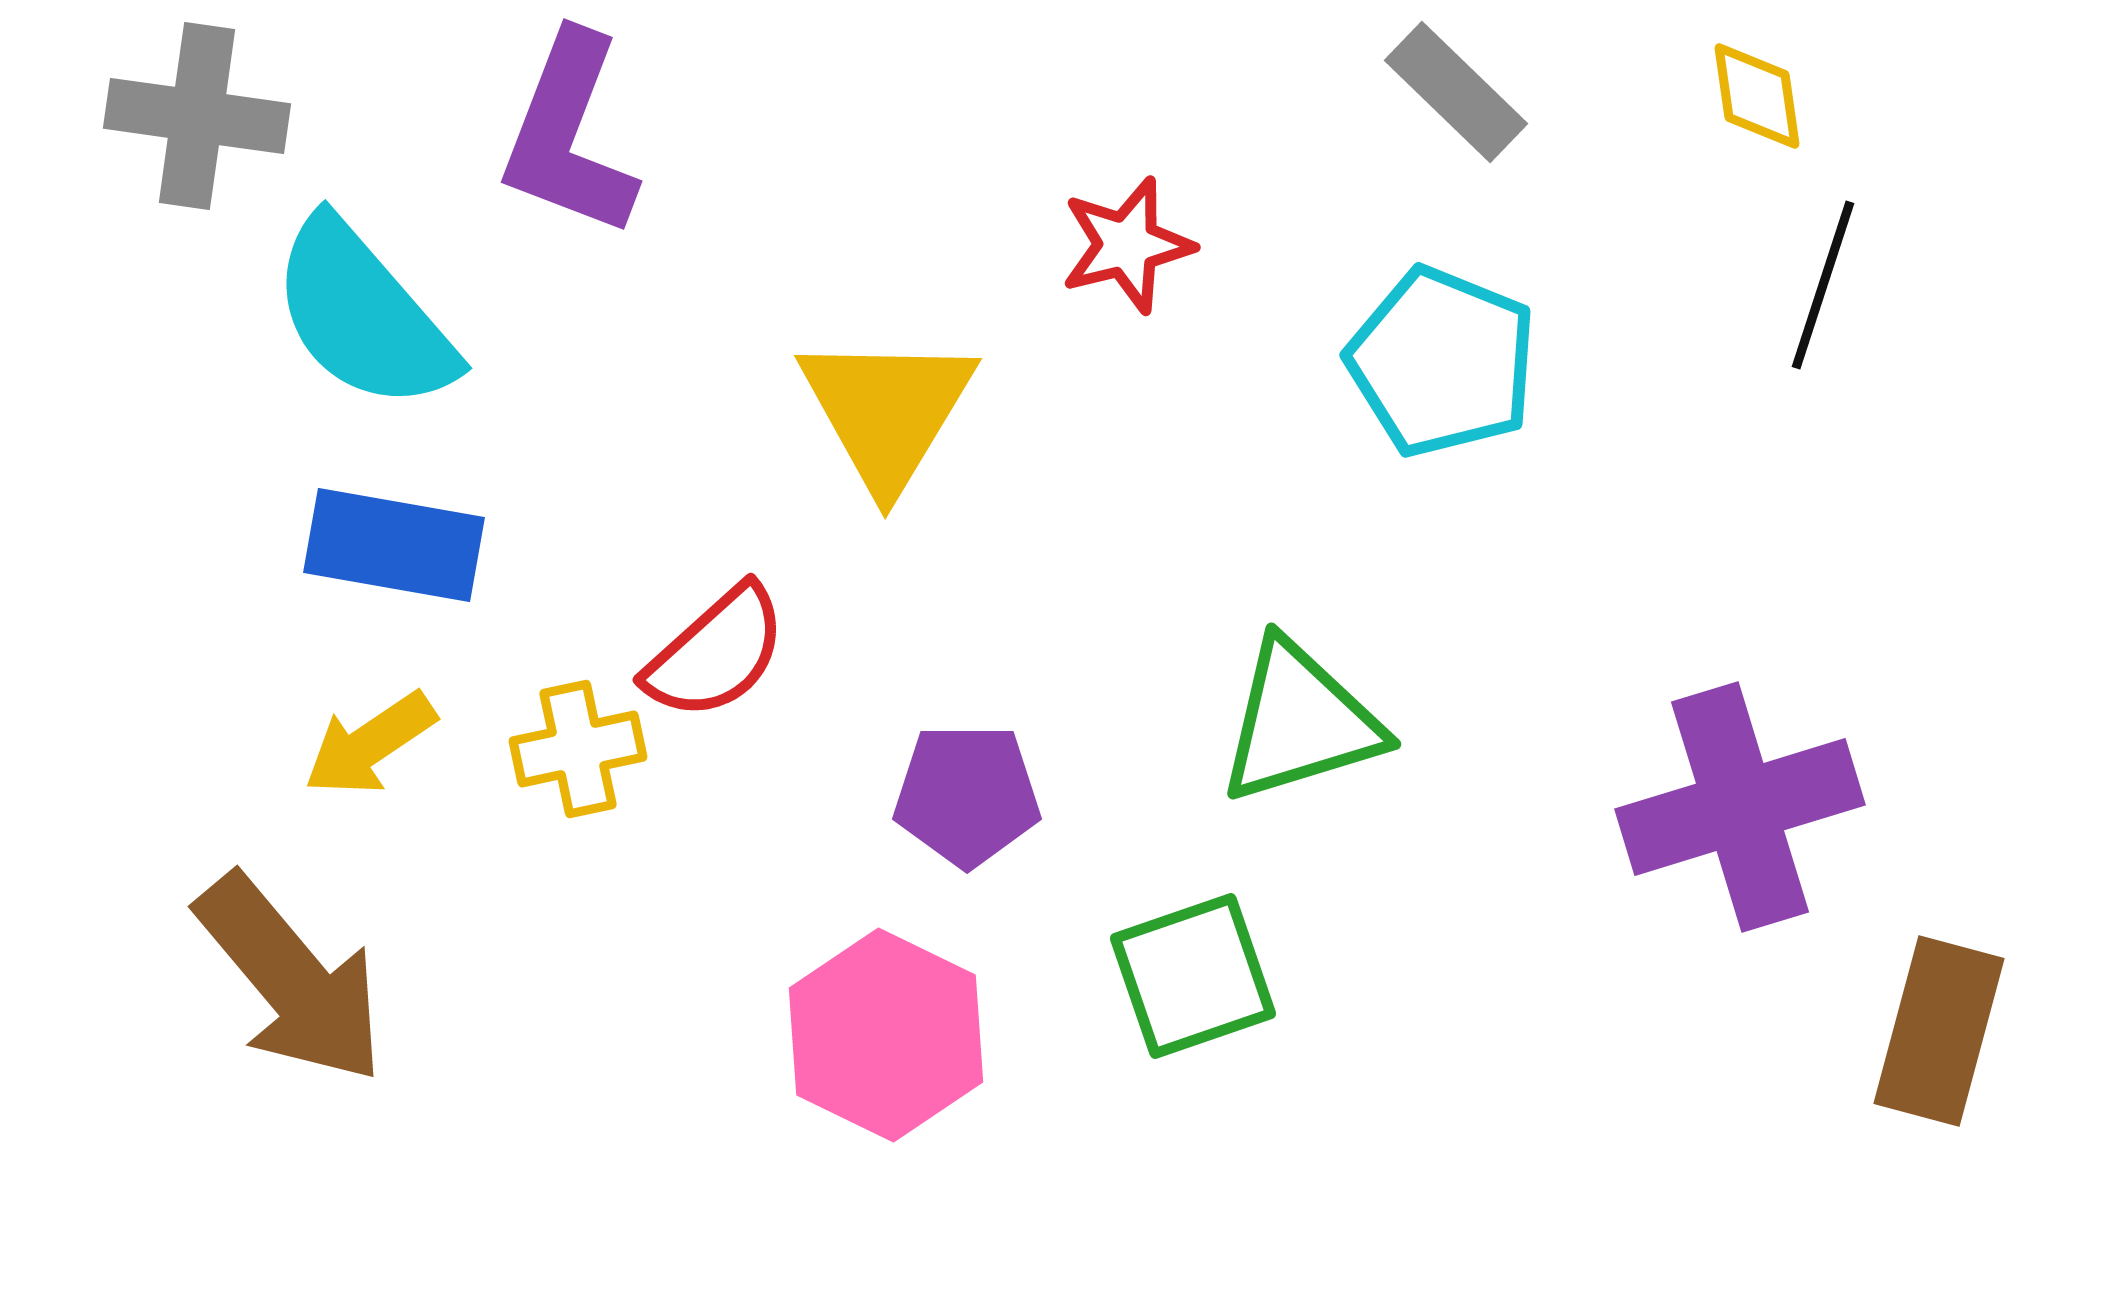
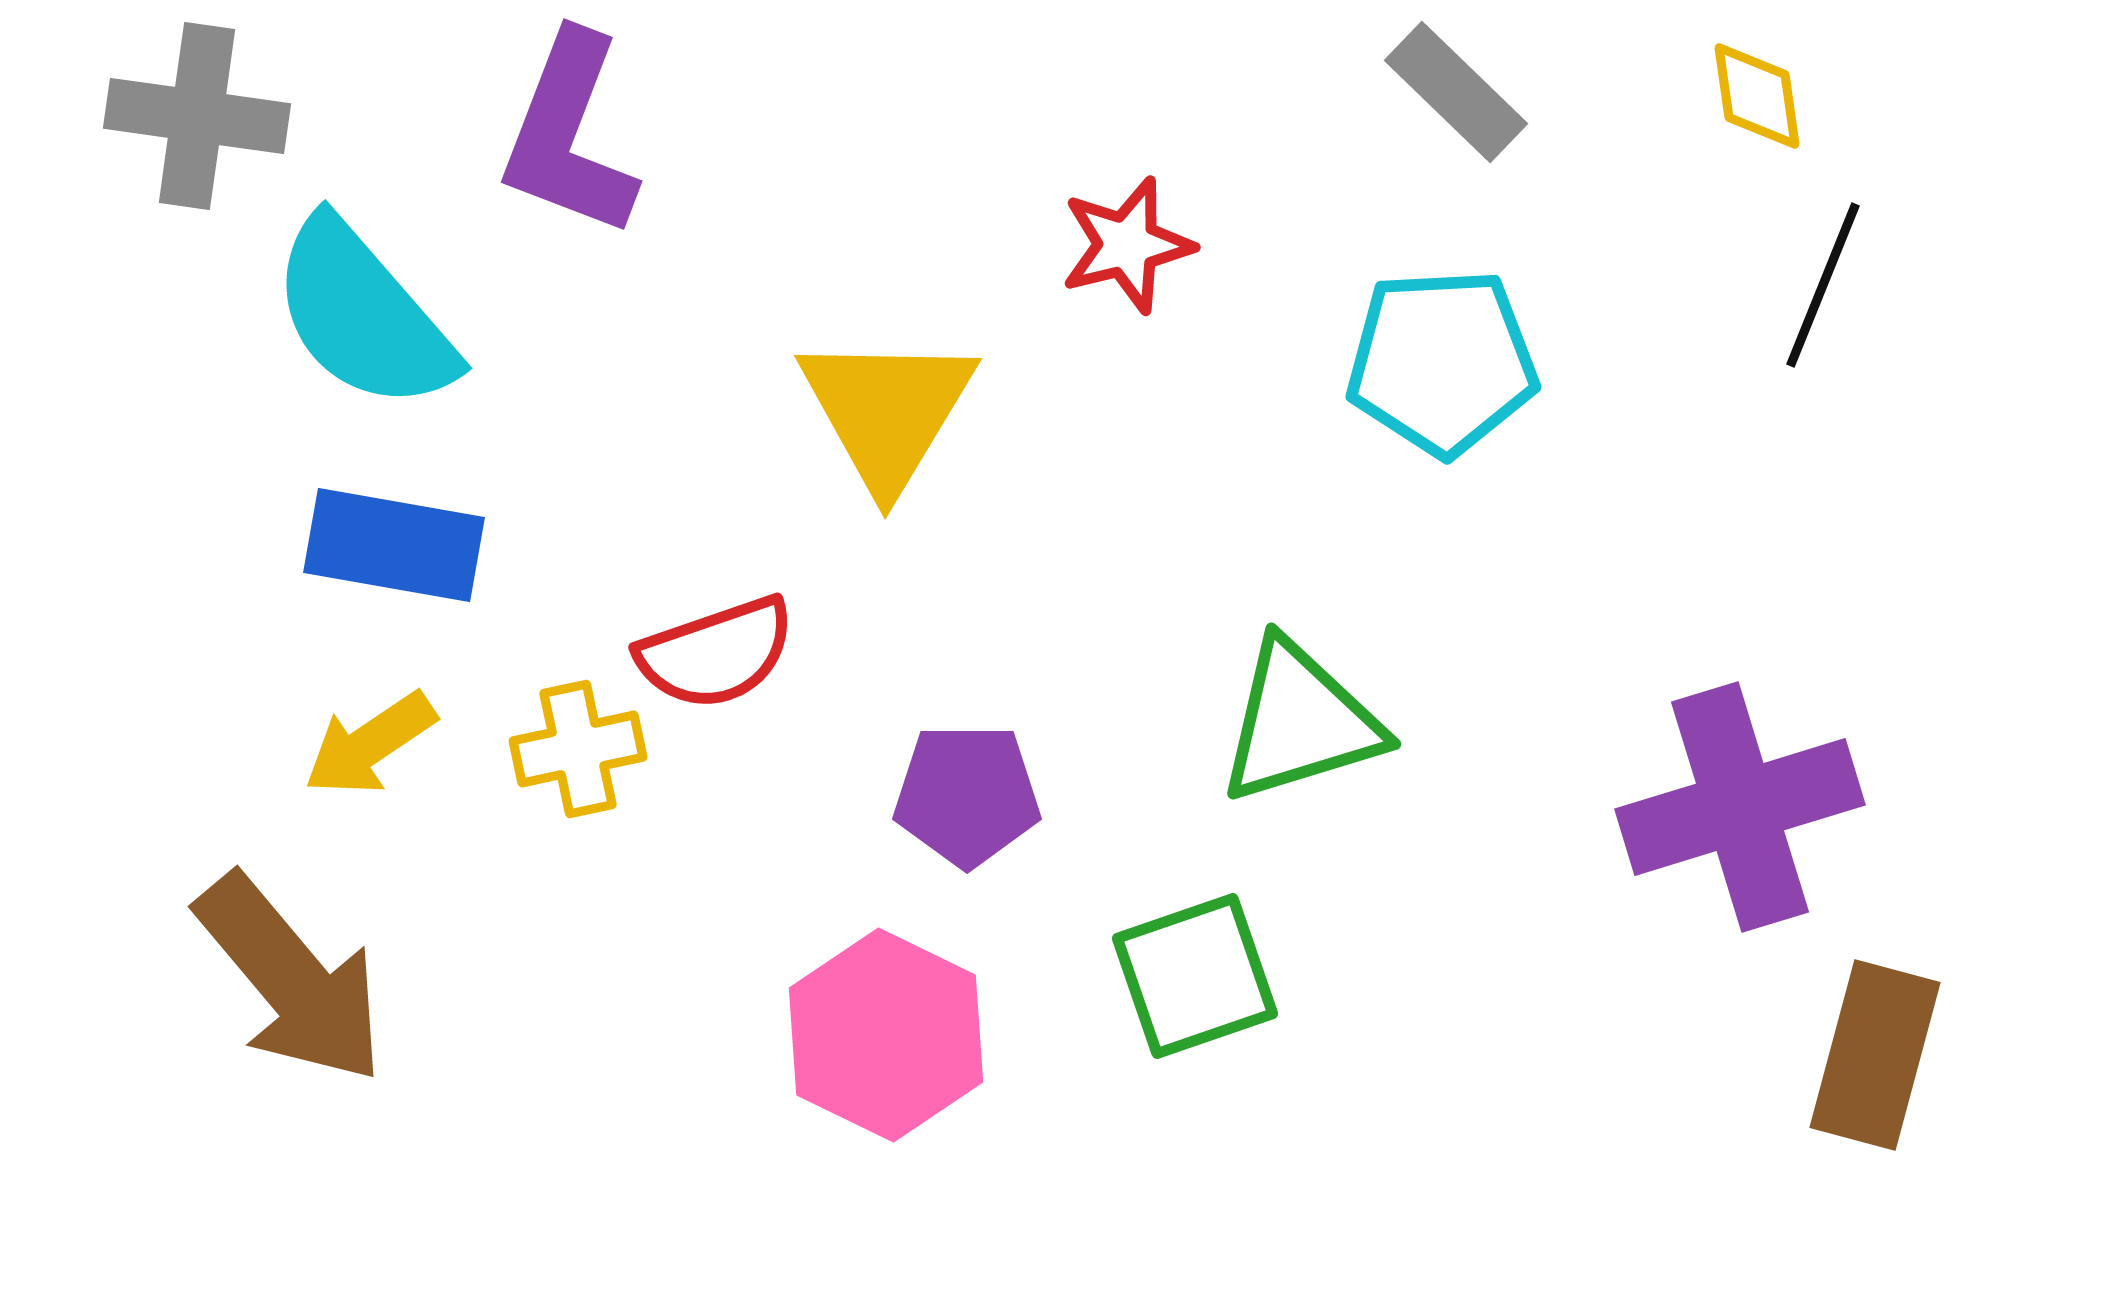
black line: rotated 4 degrees clockwise
cyan pentagon: rotated 25 degrees counterclockwise
red semicircle: rotated 23 degrees clockwise
green square: moved 2 px right
brown rectangle: moved 64 px left, 24 px down
